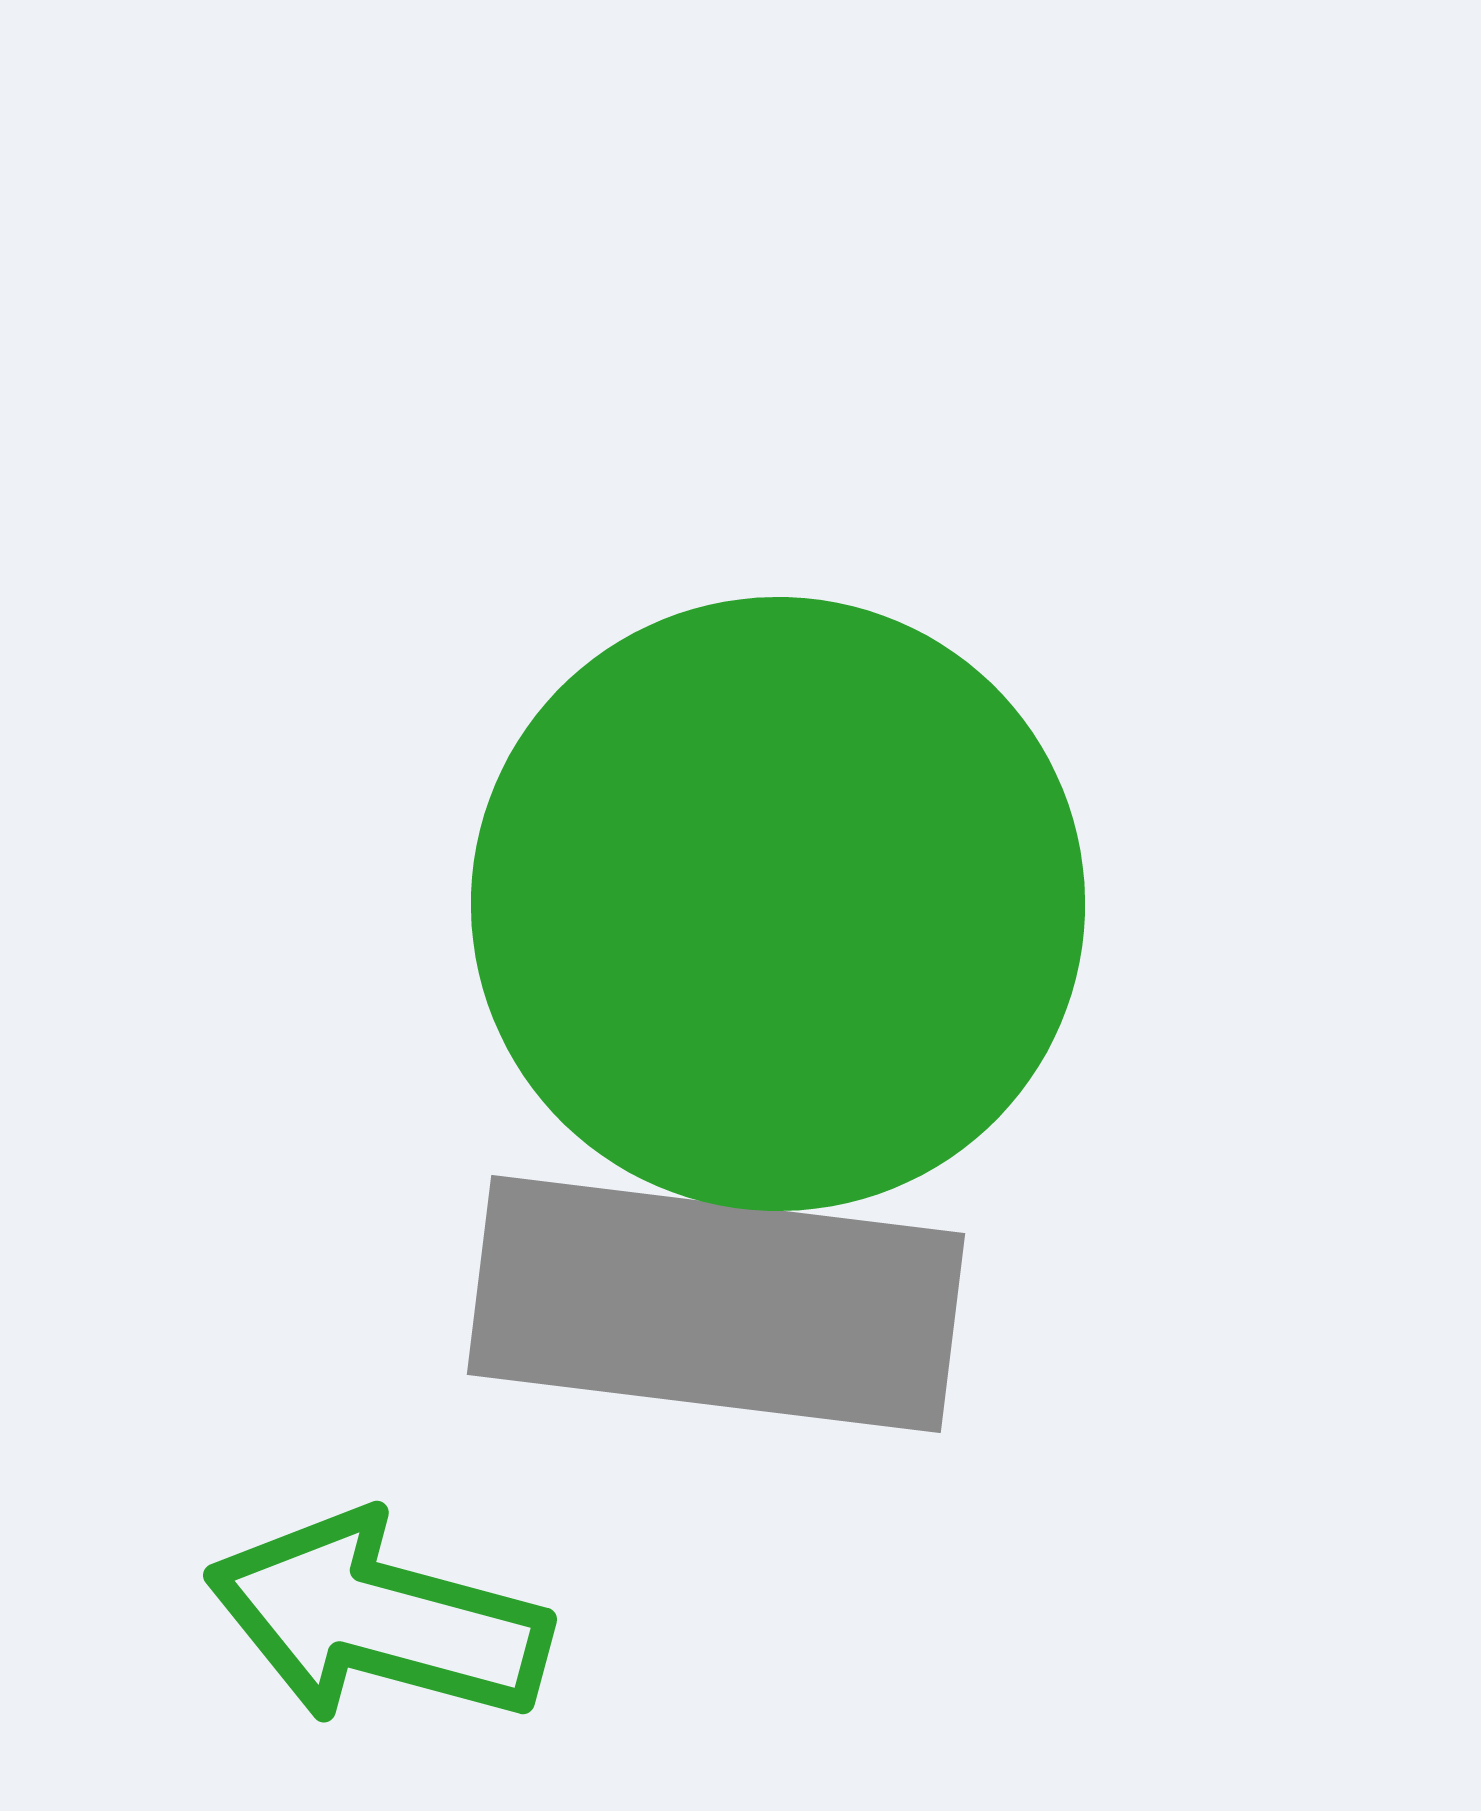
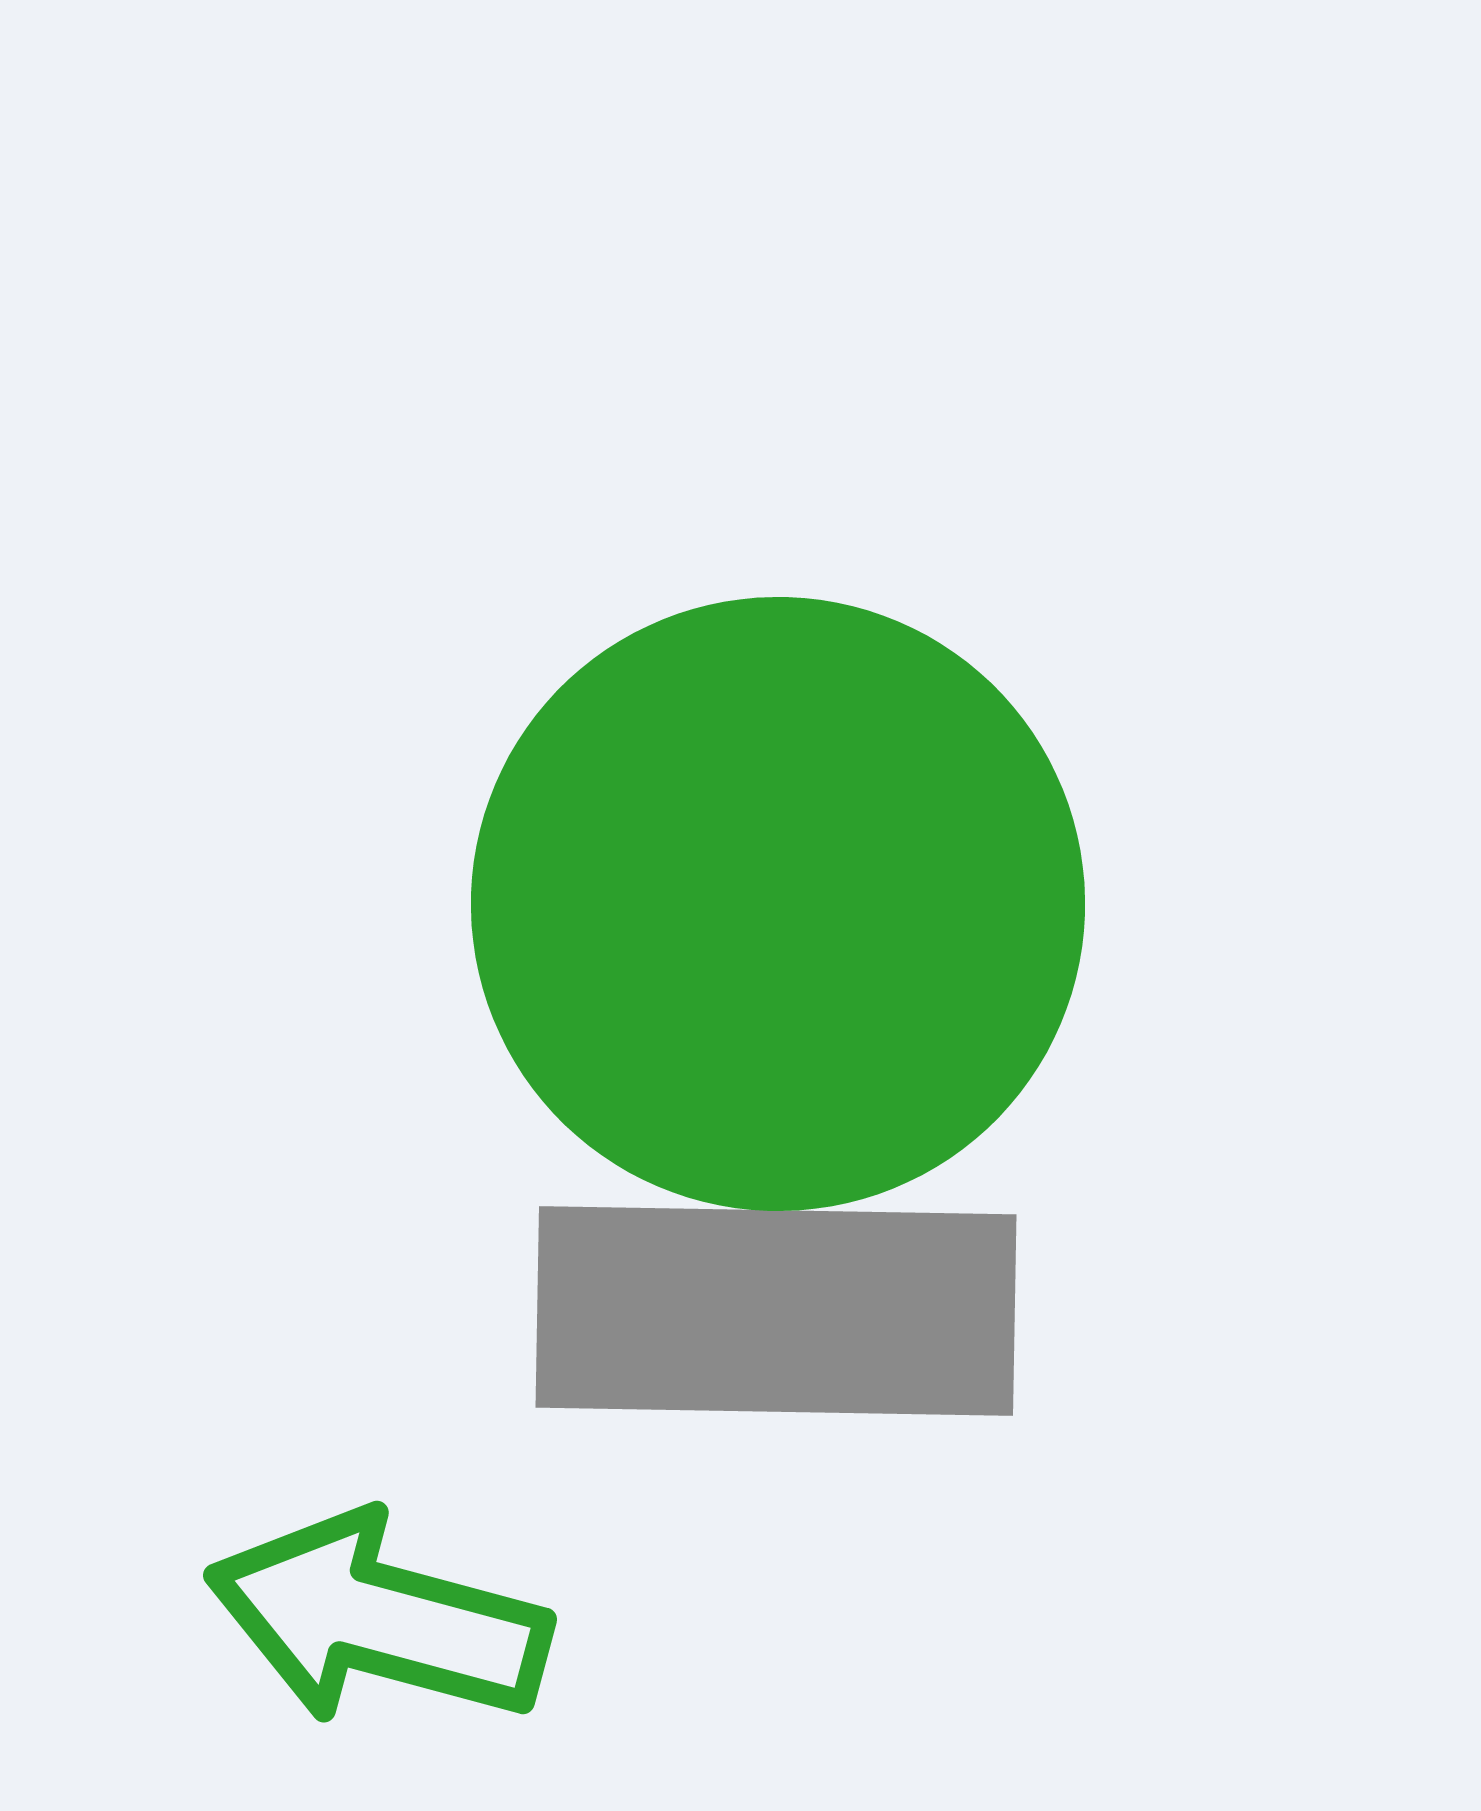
gray rectangle: moved 60 px right, 7 px down; rotated 6 degrees counterclockwise
